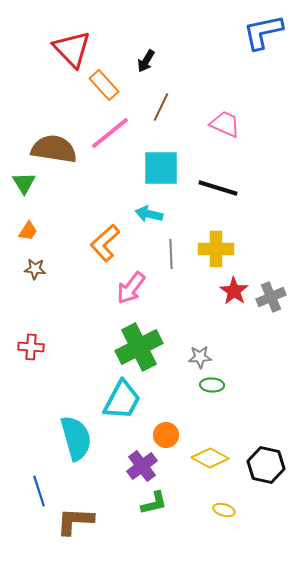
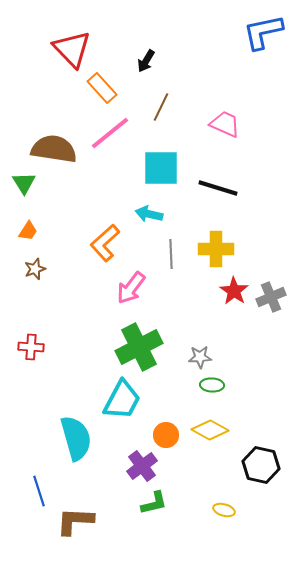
orange rectangle: moved 2 px left, 3 px down
brown star: rotated 25 degrees counterclockwise
yellow diamond: moved 28 px up
black hexagon: moved 5 px left
